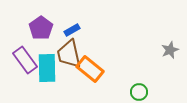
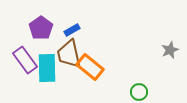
orange rectangle: moved 2 px up
